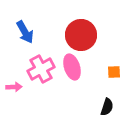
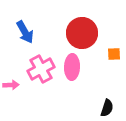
red circle: moved 1 px right, 2 px up
pink ellipse: rotated 20 degrees clockwise
orange square: moved 18 px up
pink arrow: moved 3 px left, 2 px up
black semicircle: moved 1 px down
